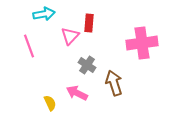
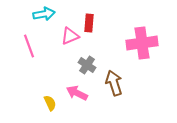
pink triangle: rotated 24 degrees clockwise
